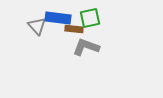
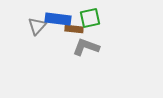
blue rectangle: moved 1 px down
gray triangle: rotated 24 degrees clockwise
